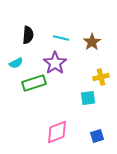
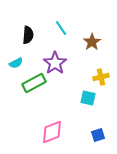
cyan line: moved 10 px up; rotated 42 degrees clockwise
green rectangle: rotated 10 degrees counterclockwise
cyan square: rotated 21 degrees clockwise
pink diamond: moved 5 px left
blue square: moved 1 px right, 1 px up
